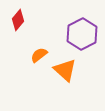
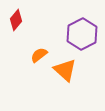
red diamond: moved 2 px left
